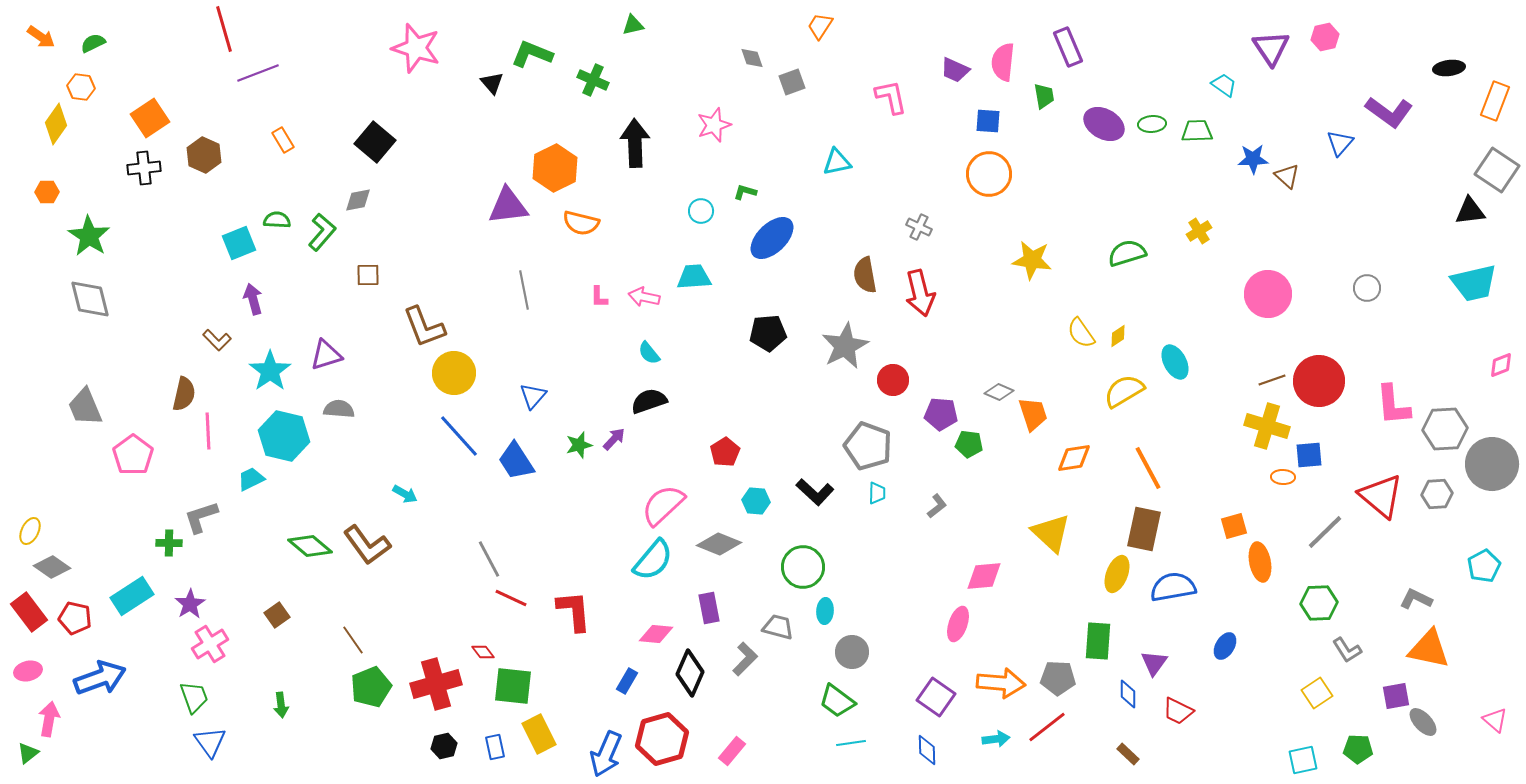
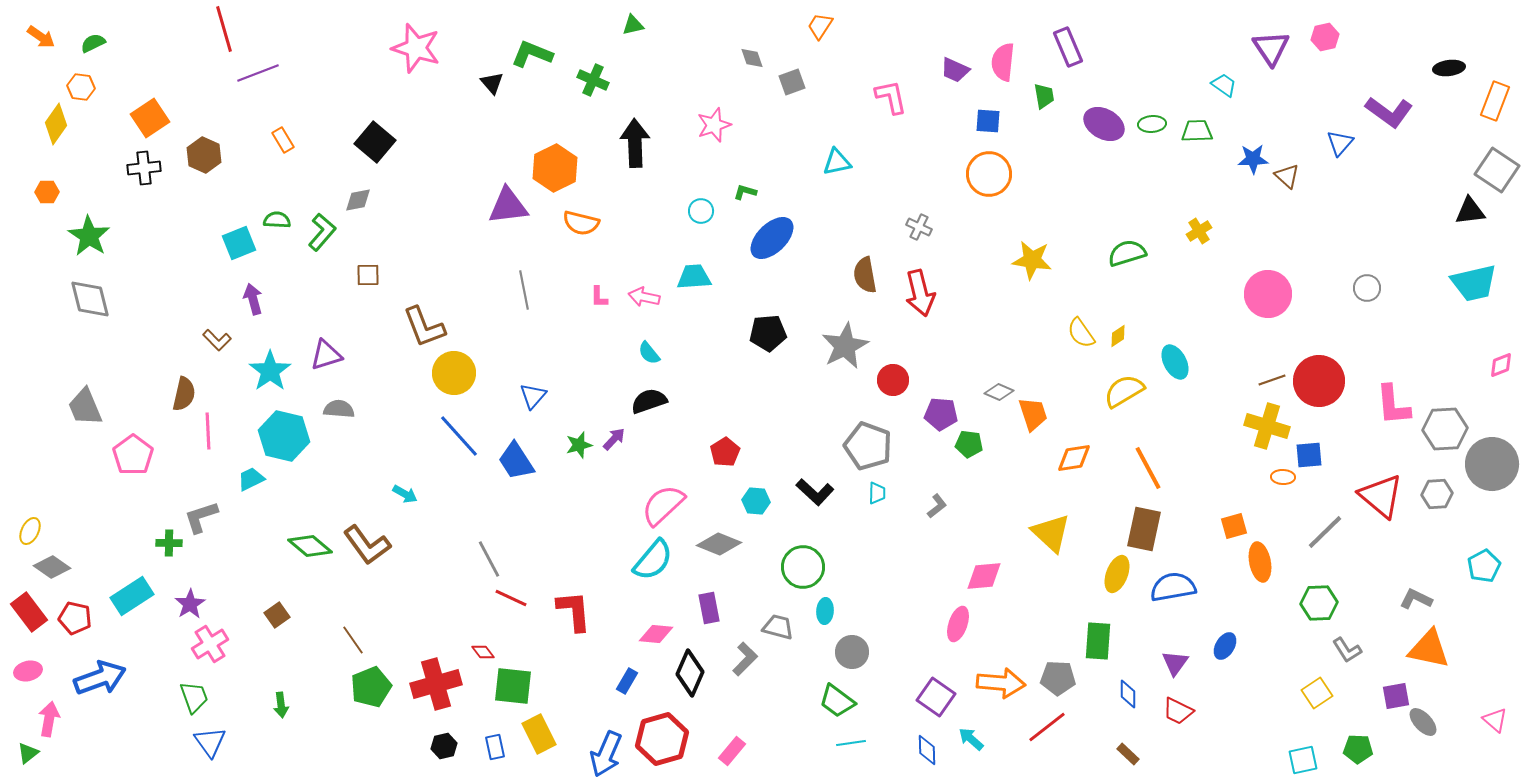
purple triangle at (1154, 663): moved 21 px right
cyan arrow at (996, 739): moved 25 px left; rotated 132 degrees counterclockwise
